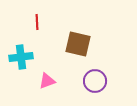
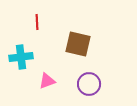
purple circle: moved 6 px left, 3 px down
